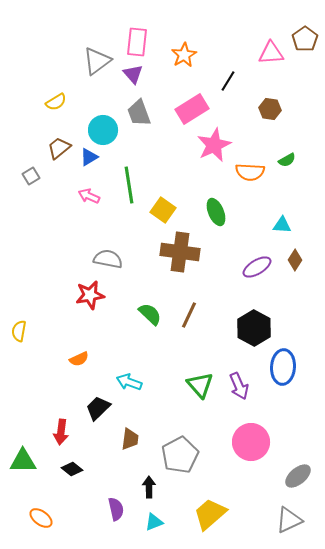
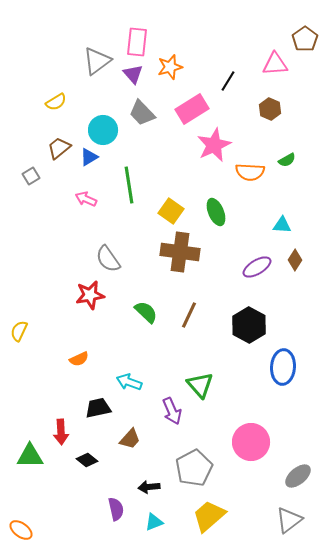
pink triangle at (271, 53): moved 4 px right, 11 px down
orange star at (184, 55): moved 14 px left, 12 px down; rotated 15 degrees clockwise
brown hexagon at (270, 109): rotated 15 degrees clockwise
gray trapezoid at (139, 113): moved 3 px right; rotated 24 degrees counterclockwise
pink arrow at (89, 196): moved 3 px left, 3 px down
yellow square at (163, 210): moved 8 px right, 1 px down
gray semicircle at (108, 259): rotated 136 degrees counterclockwise
green semicircle at (150, 314): moved 4 px left, 2 px up
black hexagon at (254, 328): moved 5 px left, 3 px up
yellow semicircle at (19, 331): rotated 15 degrees clockwise
purple arrow at (239, 386): moved 67 px left, 25 px down
black trapezoid at (98, 408): rotated 32 degrees clockwise
red arrow at (61, 432): rotated 10 degrees counterclockwise
brown trapezoid at (130, 439): rotated 35 degrees clockwise
gray pentagon at (180, 455): moved 14 px right, 13 px down
green triangle at (23, 461): moved 7 px right, 5 px up
black diamond at (72, 469): moved 15 px right, 9 px up
black arrow at (149, 487): rotated 95 degrees counterclockwise
yellow trapezoid at (210, 514): moved 1 px left, 2 px down
orange ellipse at (41, 518): moved 20 px left, 12 px down
gray triangle at (289, 520): rotated 12 degrees counterclockwise
